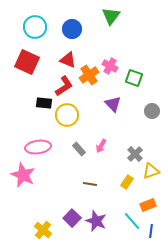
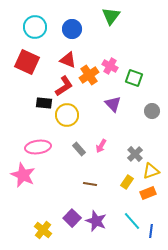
orange rectangle: moved 12 px up
